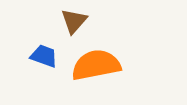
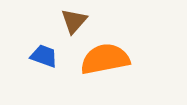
orange semicircle: moved 9 px right, 6 px up
